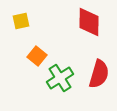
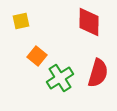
red semicircle: moved 1 px left, 1 px up
